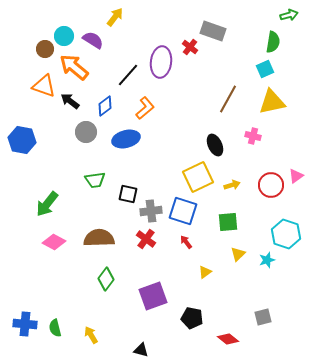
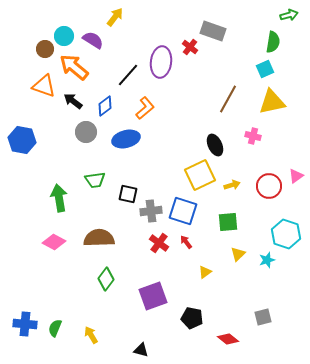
black arrow at (70, 101): moved 3 px right
yellow square at (198, 177): moved 2 px right, 2 px up
red circle at (271, 185): moved 2 px left, 1 px down
green arrow at (47, 204): moved 12 px right, 6 px up; rotated 132 degrees clockwise
red cross at (146, 239): moved 13 px right, 4 px down
green semicircle at (55, 328): rotated 36 degrees clockwise
